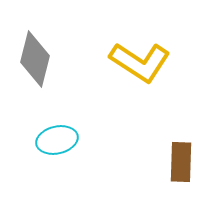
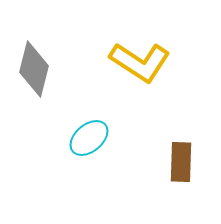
gray diamond: moved 1 px left, 10 px down
cyan ellipse: moved 32 px right, 2 px up; rotated 27 degrees counterclockwise
